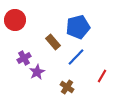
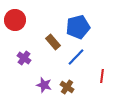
purple cross: rotated 24 degrees counterclockwise
purple star: moved 7 px right, 13 px down; rotated 28 degrees counterclockwise
red line: rotated 24 degrees counterclockwise
